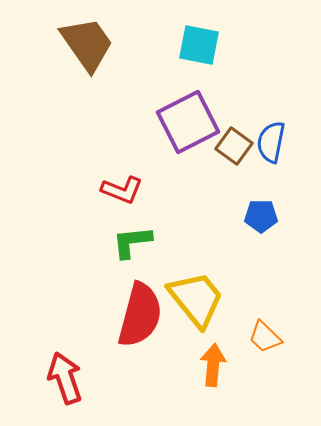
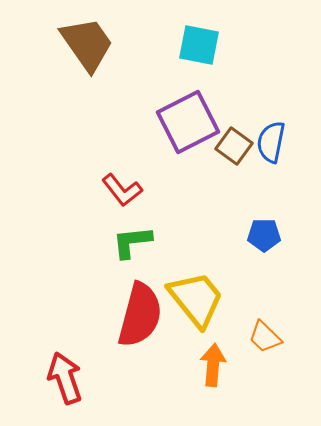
red L-shape: rotated 30 degrees clockwise
blue pentagon: moved 3 px right, 19 px down
